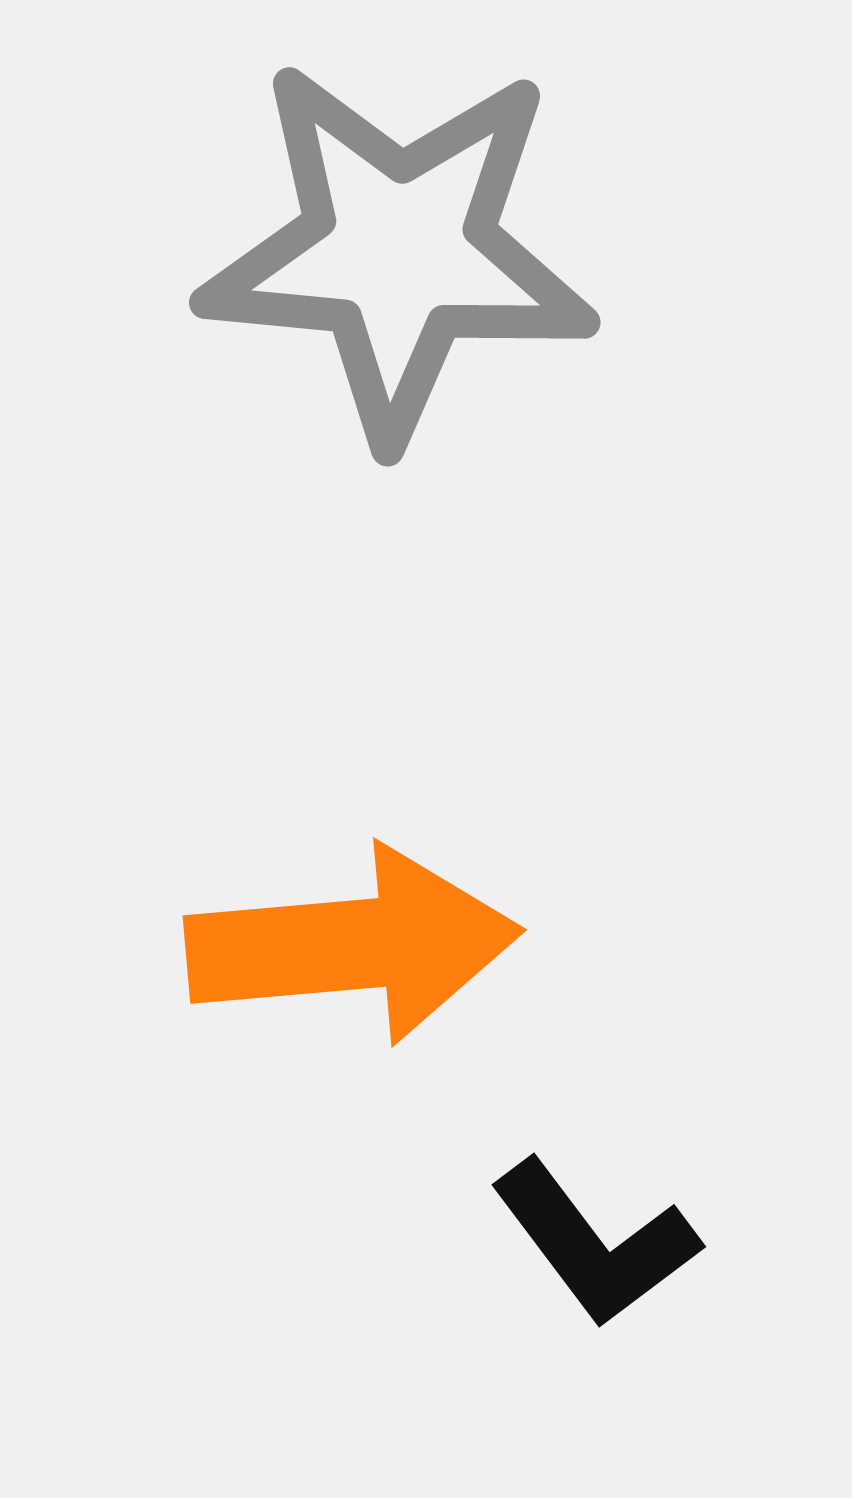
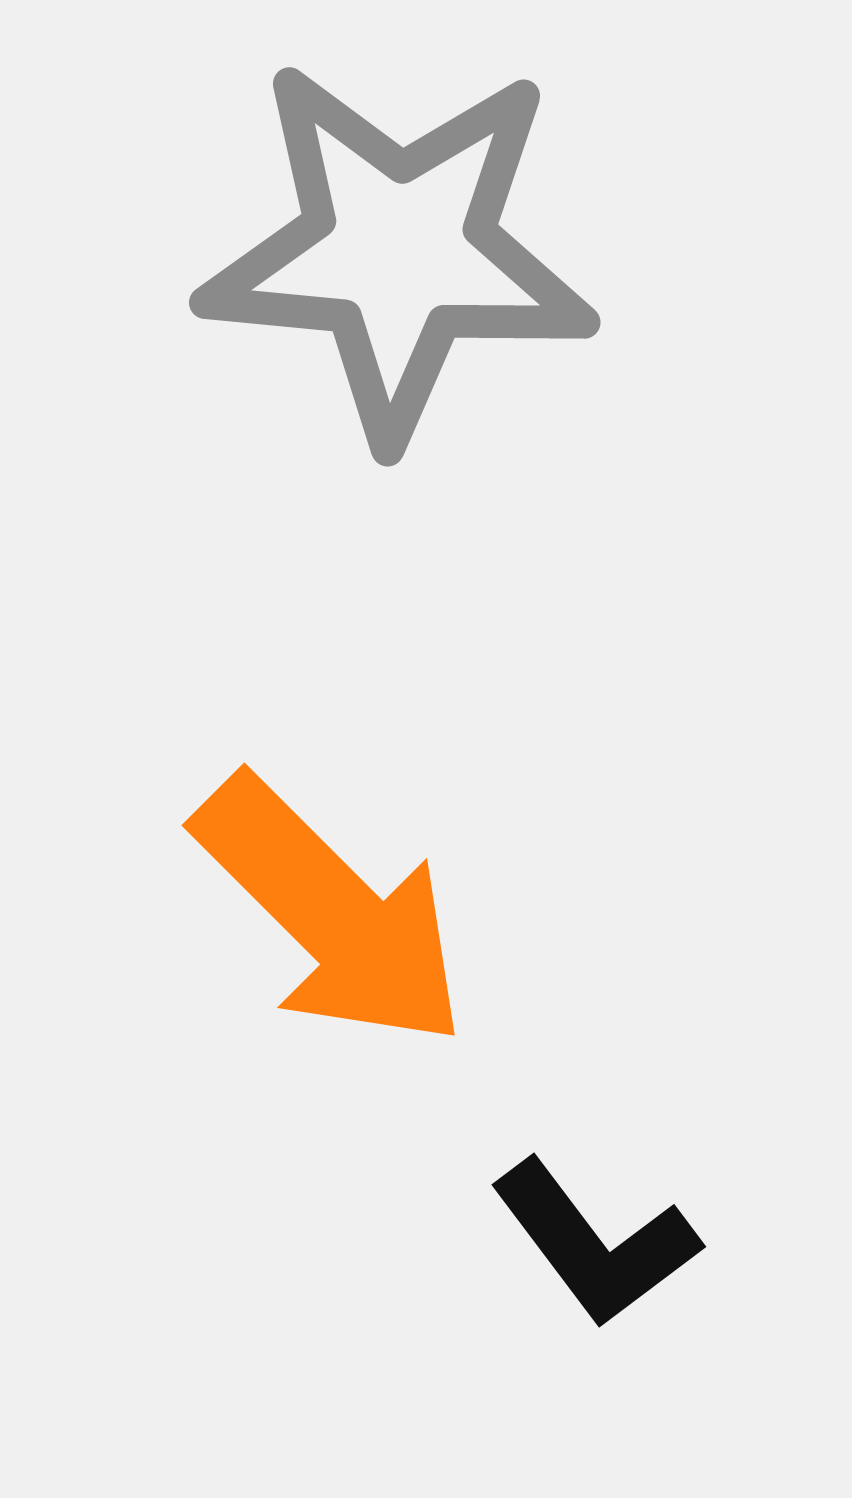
orange arrow: moved 22 px left, 33 px up; rotated 50 degrees clockwise
